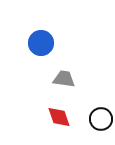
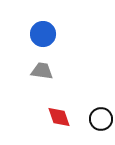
blue circle: moved 2 px right, 9 px up
gray trapezoid: moved 22 px left, 8 px up
